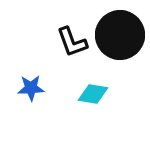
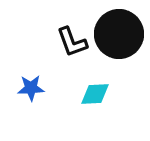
black circle: moved 1 px left, 1 px up
cyan diamond: moved 2 px right; rotated 12 degrees counterclockwise
